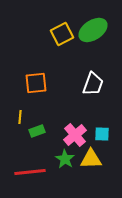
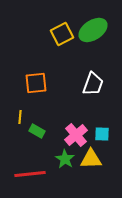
green rectangle: rotated 49 degrees clockwise
pink cross: moved 1 px right
red line: moved 2 px down
